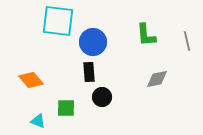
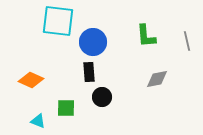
green L-shape: moved 1 px down
orange diamond: rotated 25 degrees counterclockwise
